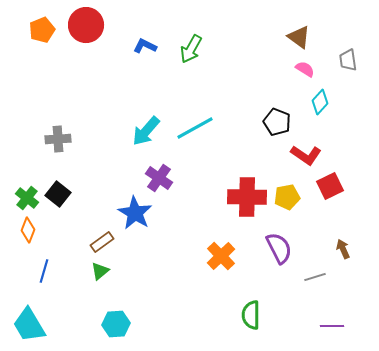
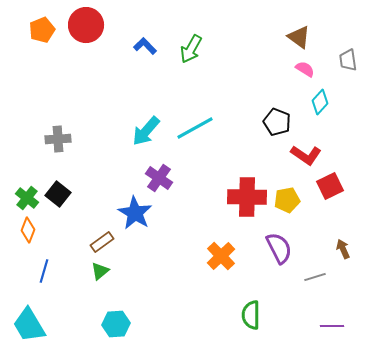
blue L-shape: rotated 20 degrees clockwise
yellow pentagon: moved 3 px down
